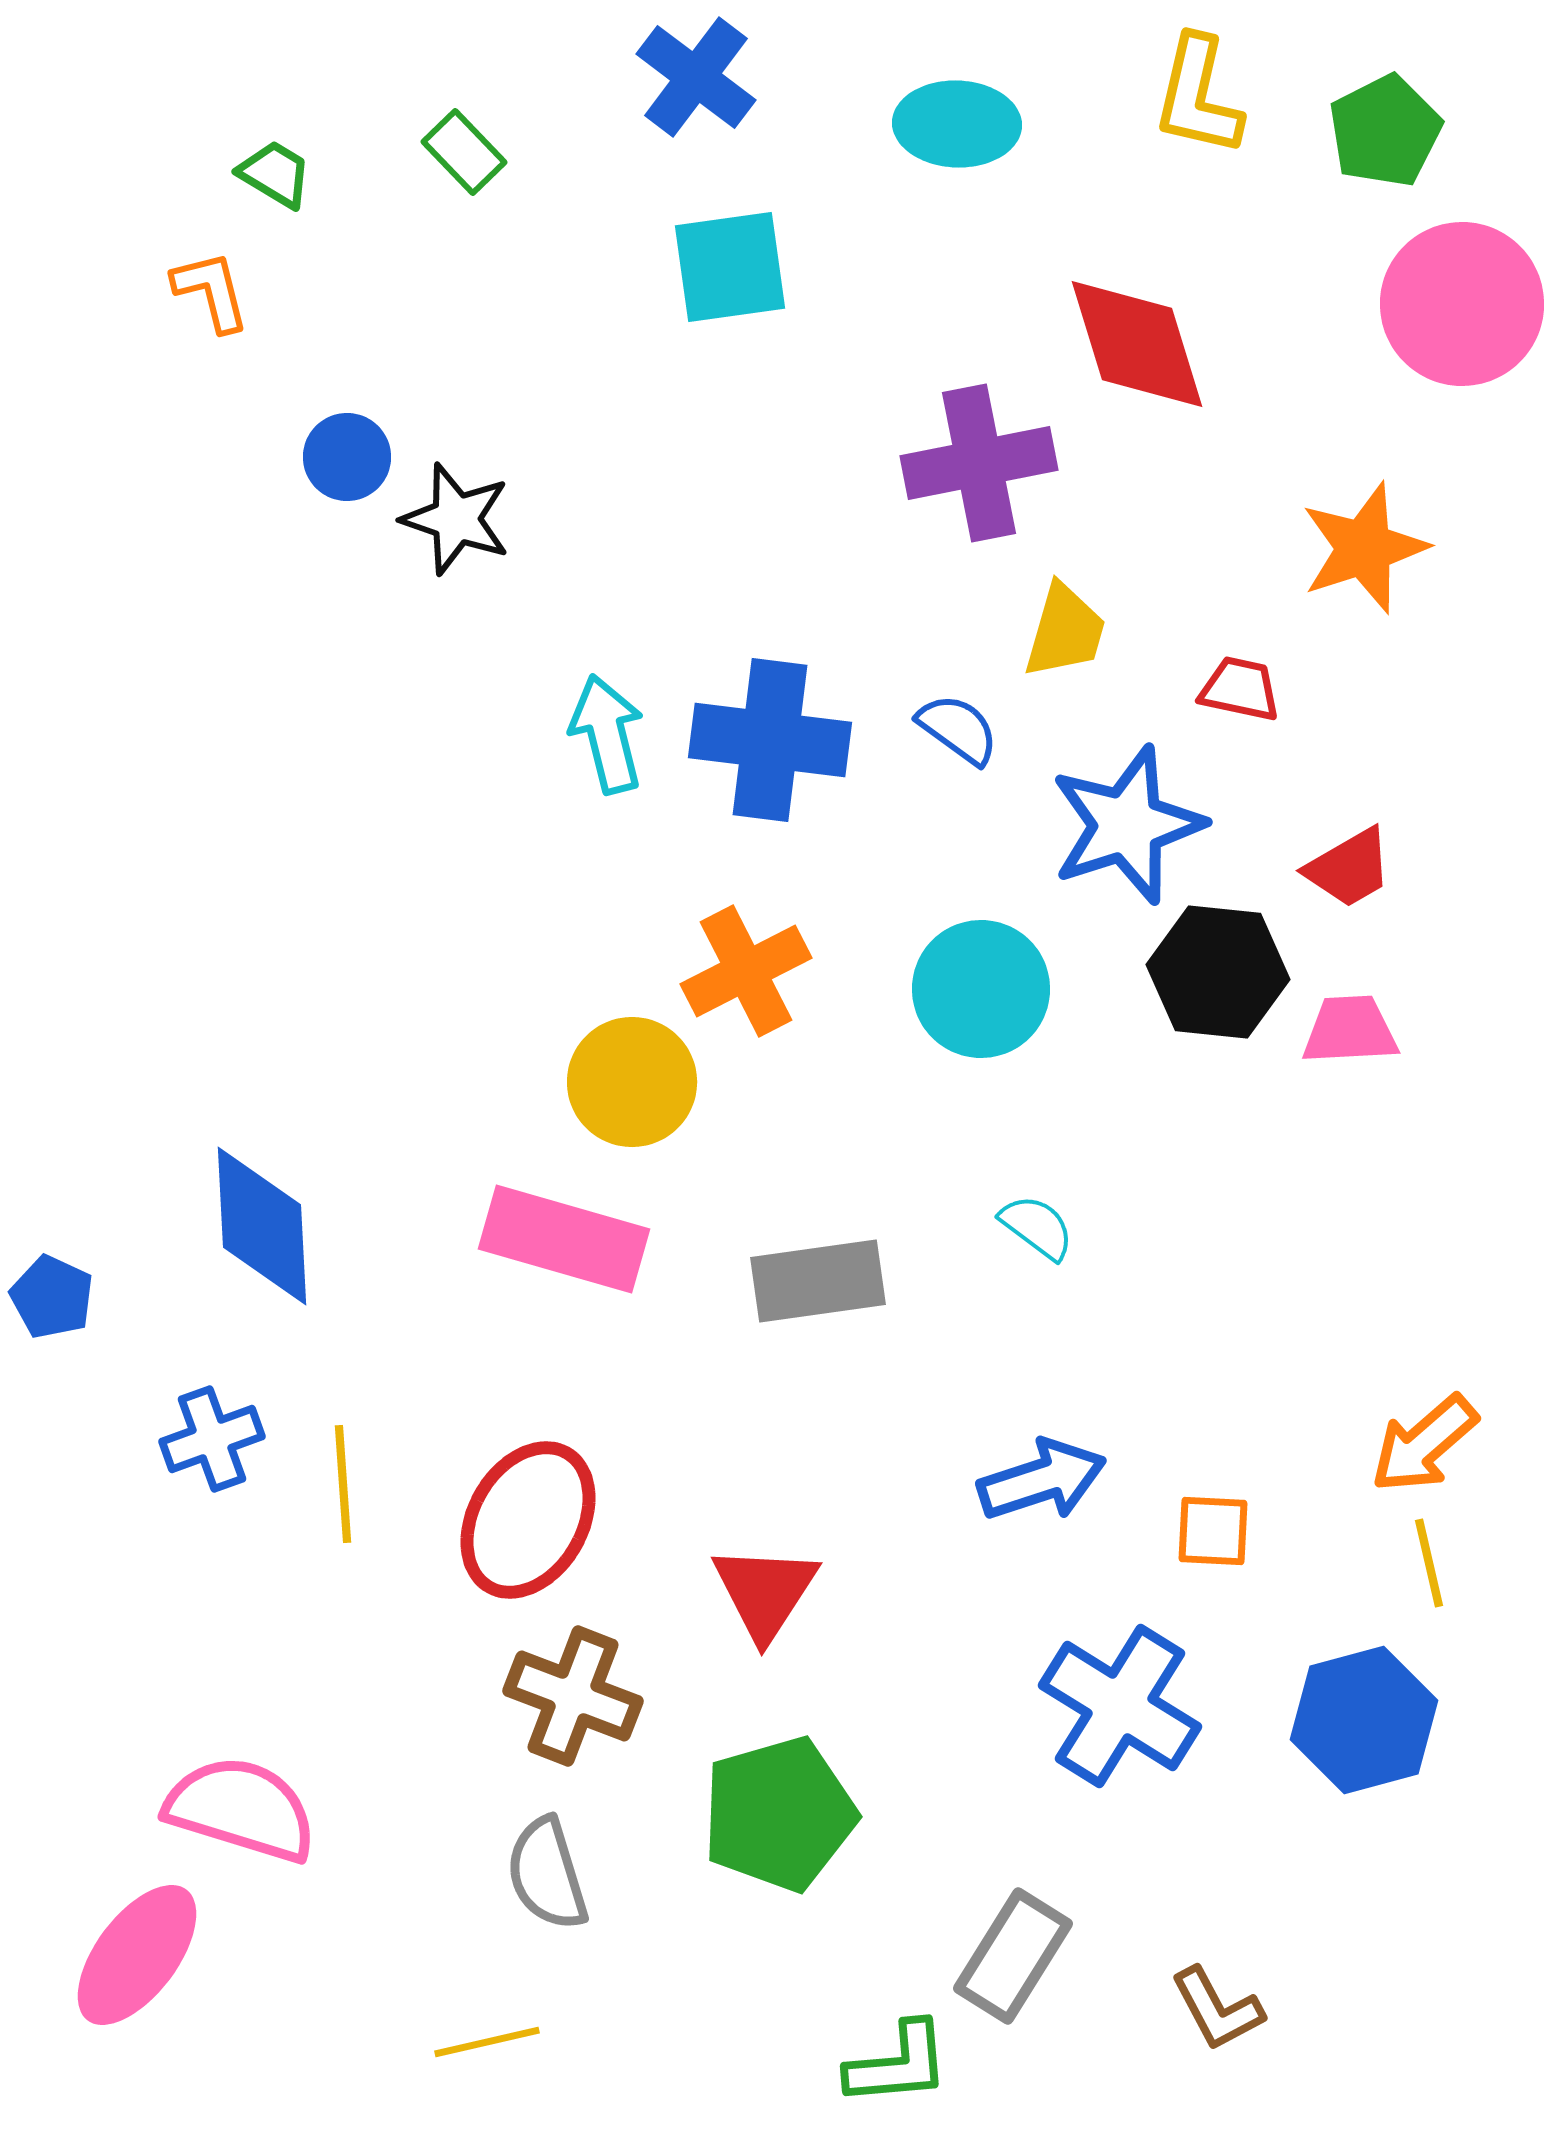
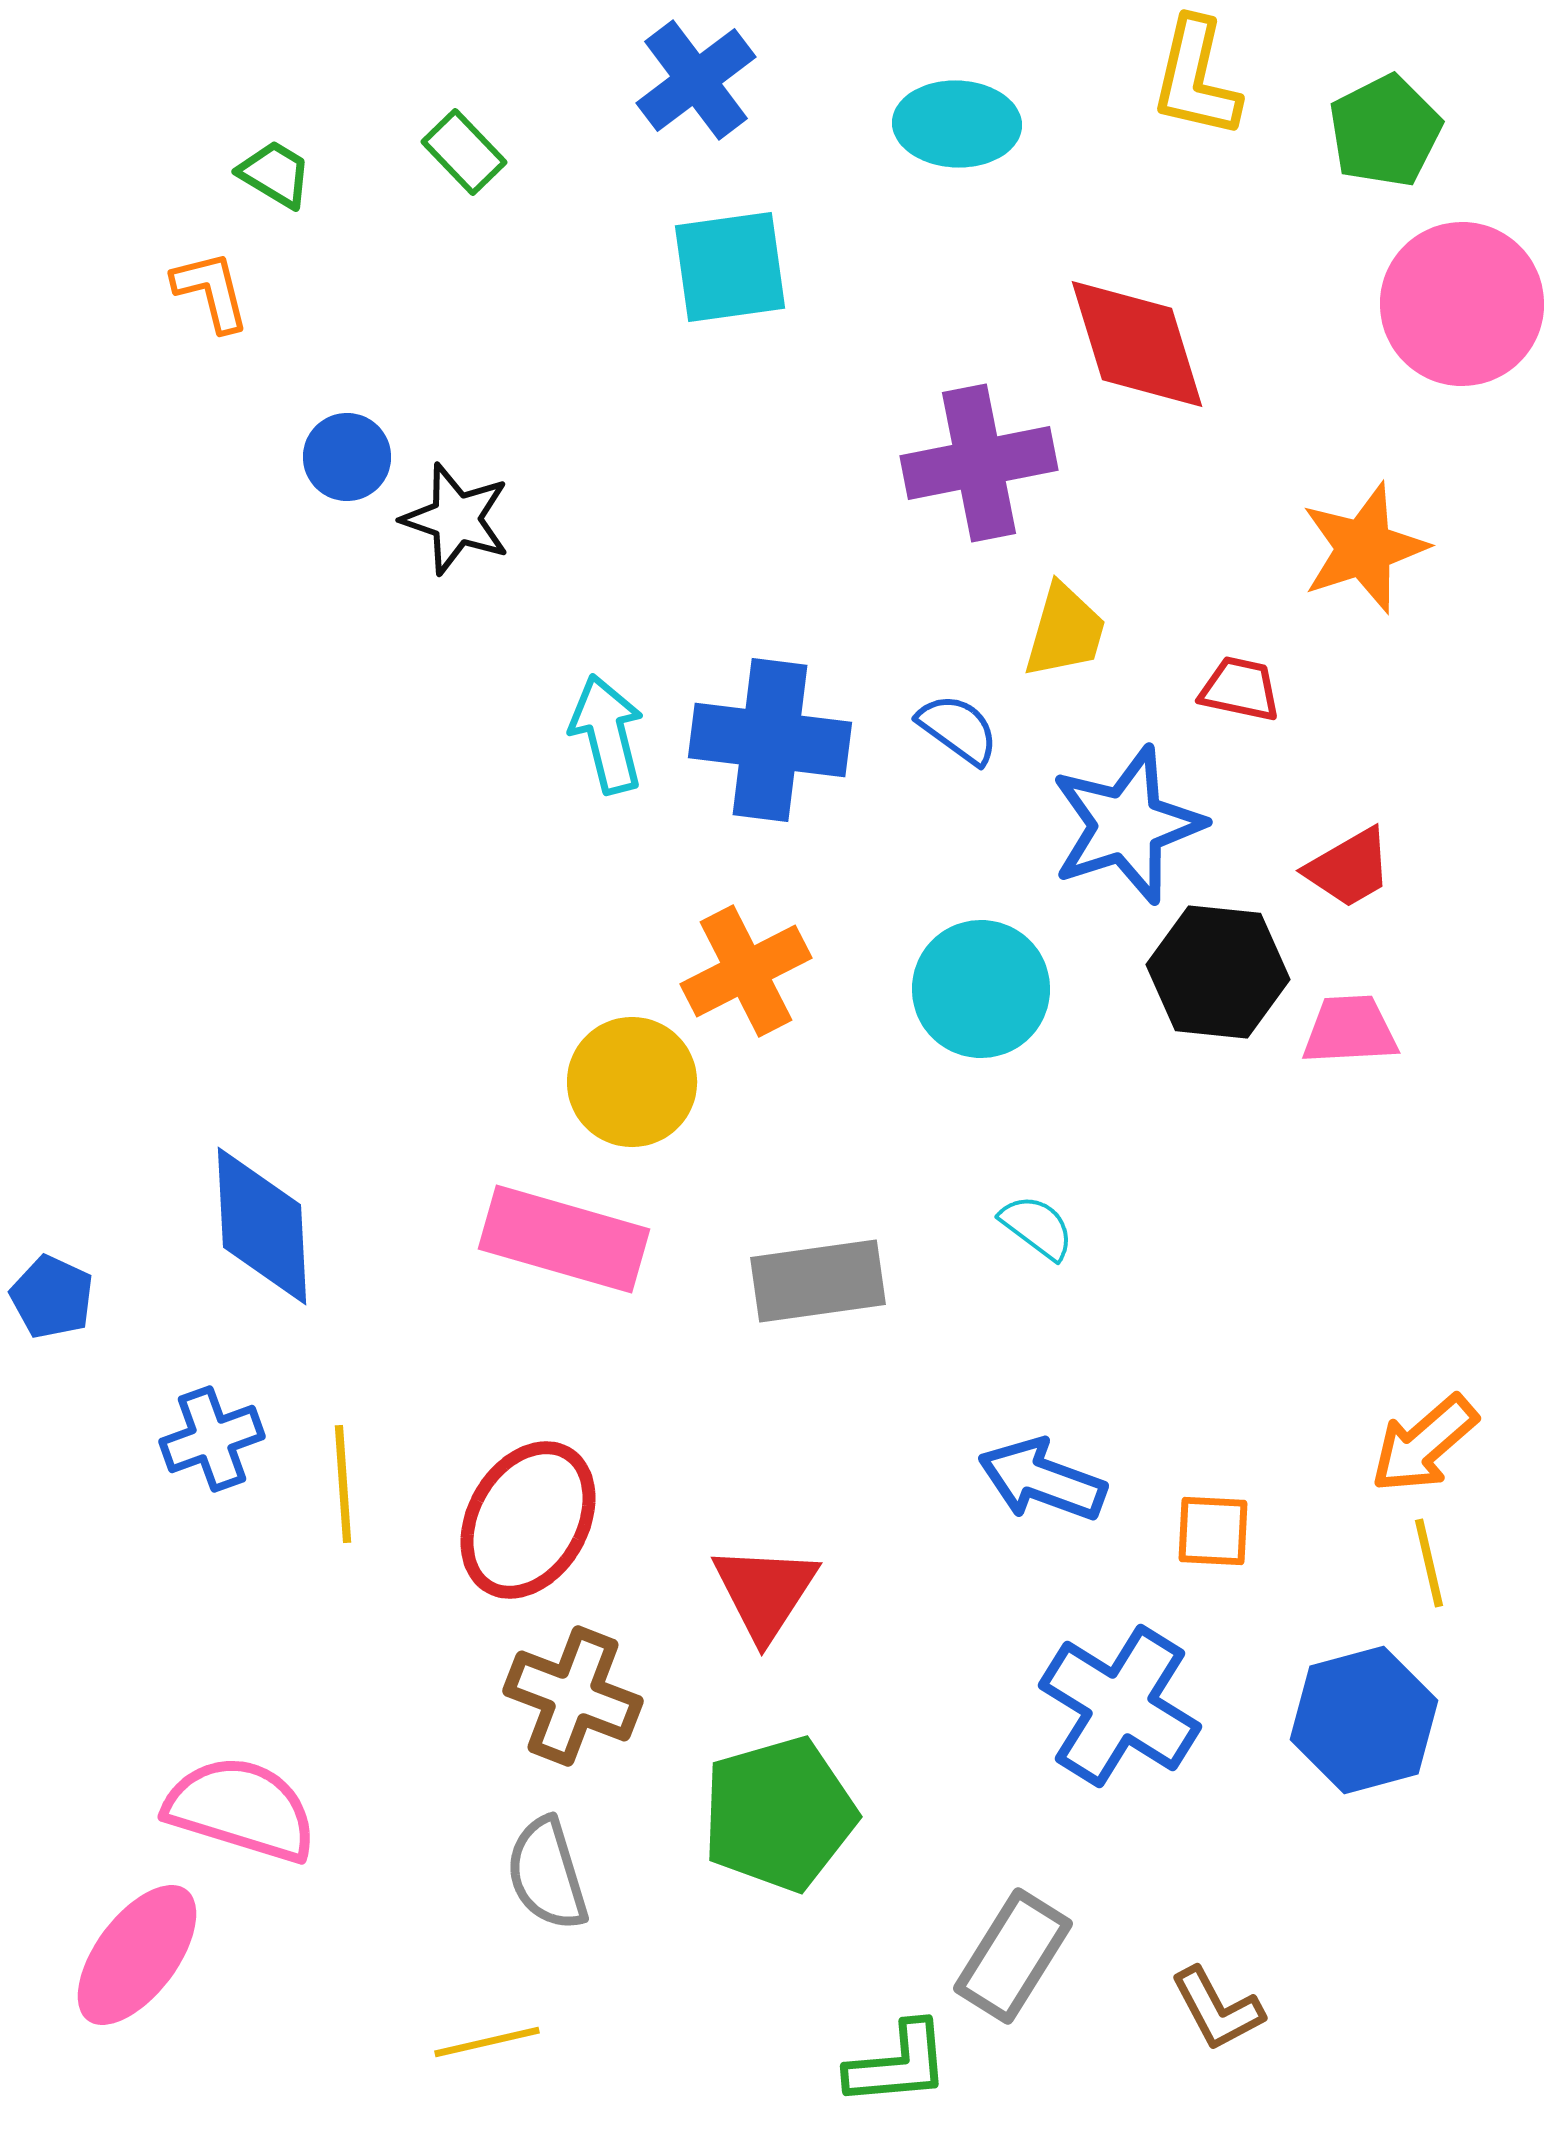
blue cross at (696, 77): moved 3 px down; rotated 16 degrees clockwise
yellow L-shape at (1198, 96): moved 2 px left, 18 px up
blue arrow at (1042, 1480): rotated 142 degrees counterclockwise
